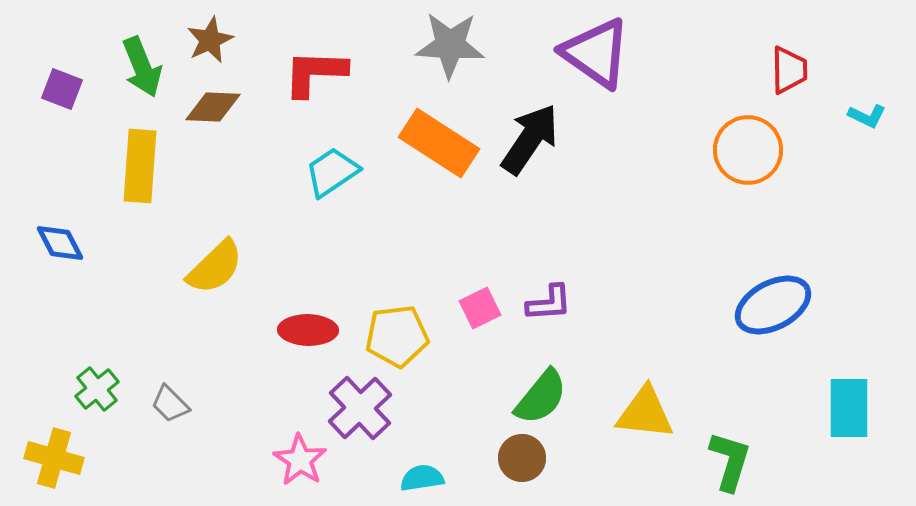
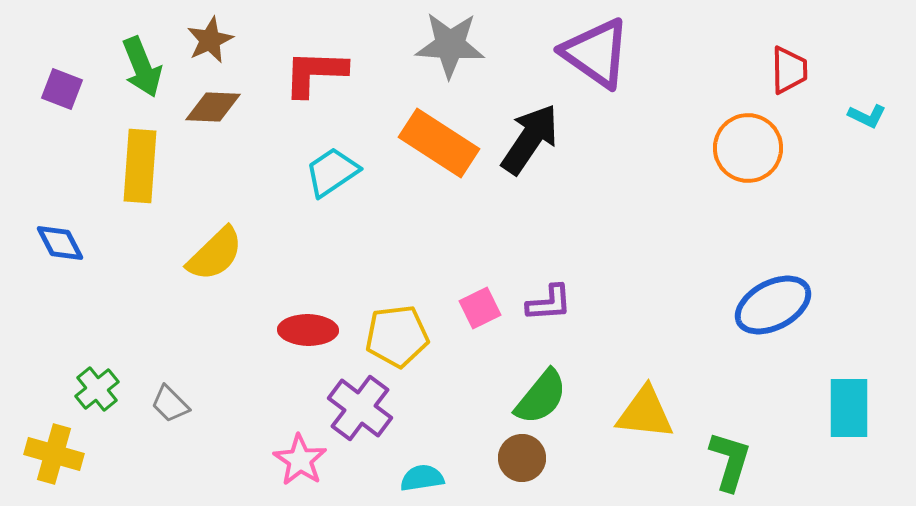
orange circle: moved 2 px up
yellow semicircle: moved 13 px up
purple cross: rotated 10 degrees counterclockwise
yellow cross: moved 4 px up
